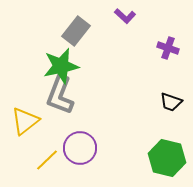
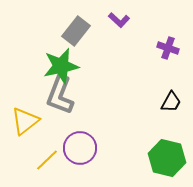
purple L-shape: moved 6 px left, 4 px down
black trapezoid: rotated 80 degrees counterclockwise
